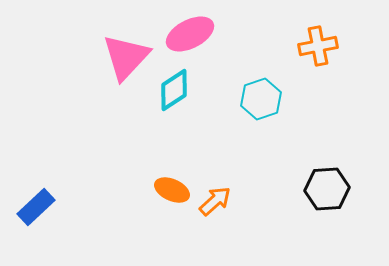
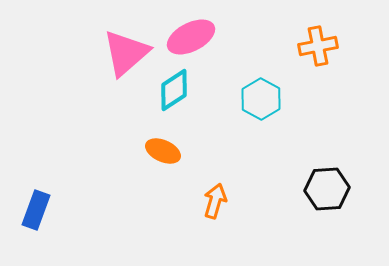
pink ellipse: moved 1 px right, 3 px down
pink triangle: moved 4 px up; rotated 6 degrees clockwise
cyan hexagon: rotated 12 degrees counterclockwise
orange ellipse: moved 9 px left, 39 px up
orange arrow: rotated 32 degrees counterclockwise
blue rectangle: moved 3 px down; rotated 27 degrees counterclockwise
